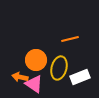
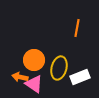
orange line: moved 7 px right, 11 px up; rotated 66 degrees counterclockwise
orange circle: moved 2 px left
